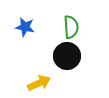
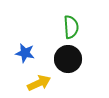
blue star: moved 26 px down
black circle: moved 1 px right, 3 px down
